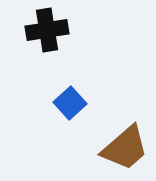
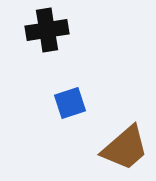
blue square: rotated 24 degrees clockwise
